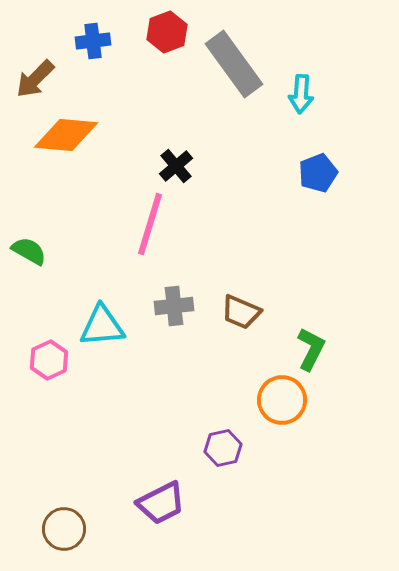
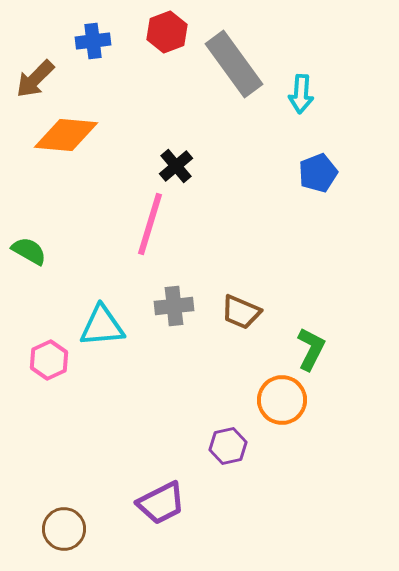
purple hexagon: moved 5 px right, 2 px up
